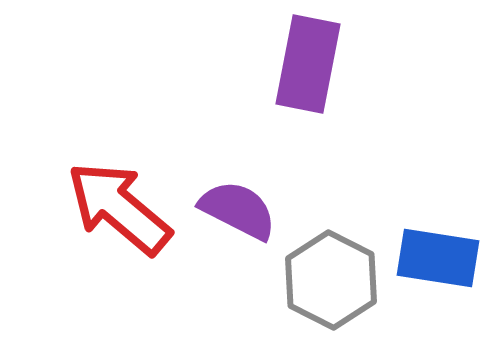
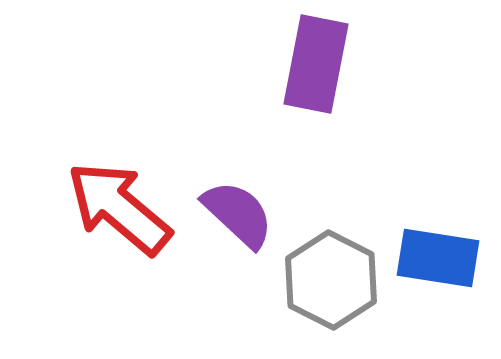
purple rectangle: moved 8 px right
purple semicircle: moved 4 px down; rotated 16 degrees clockwise
